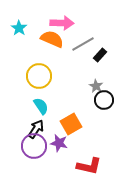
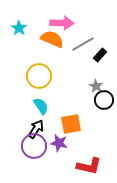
orange square: rotated 20 degrees clockwise
